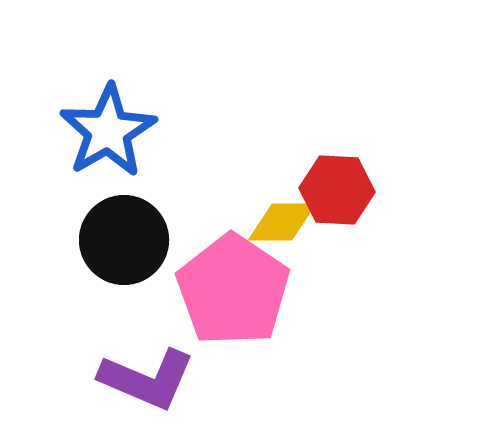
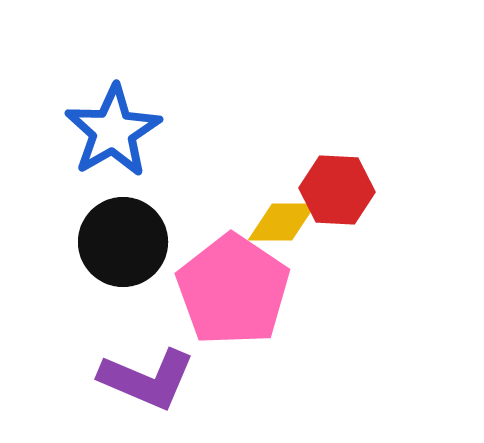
blue star: moved 5 px right
black circle: moved 1 px left, 2 px down
